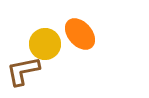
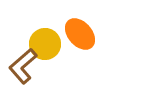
brown L-shape: moved 5 px up; rotated 30 degrees counterclockwise
